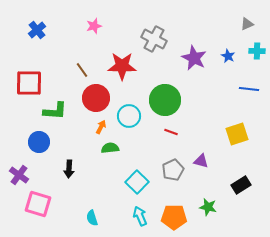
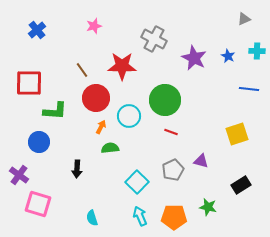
gray triangle: moved 3 px left, 5 px up
black arrow: moved 8 px right
